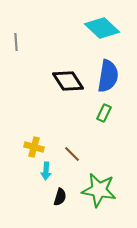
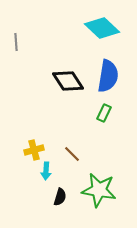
yellow cross: moved 3 px down; rotated 30 degrees counterclockwise
